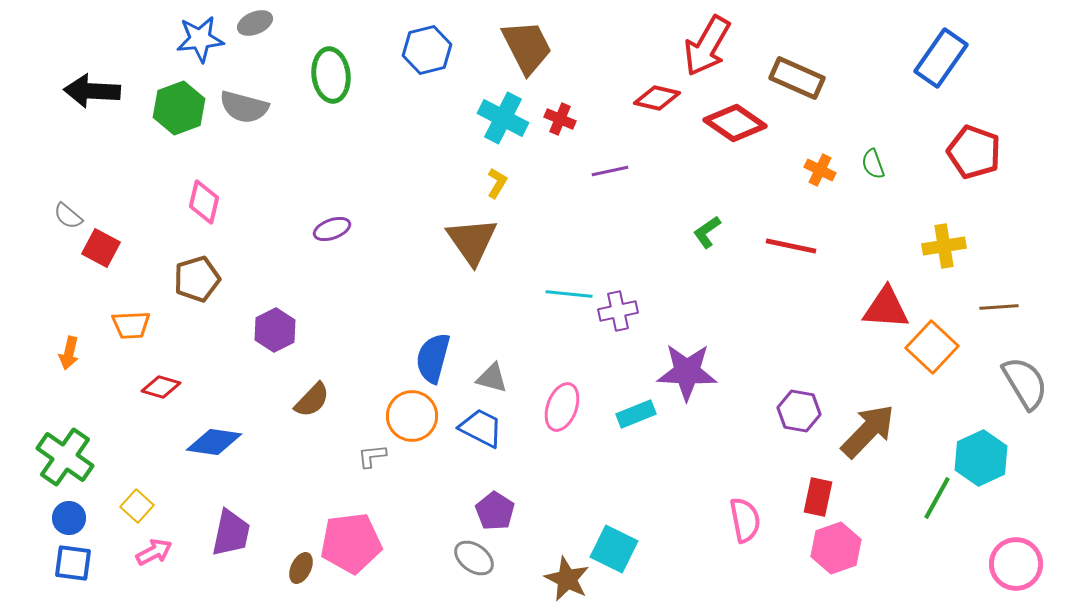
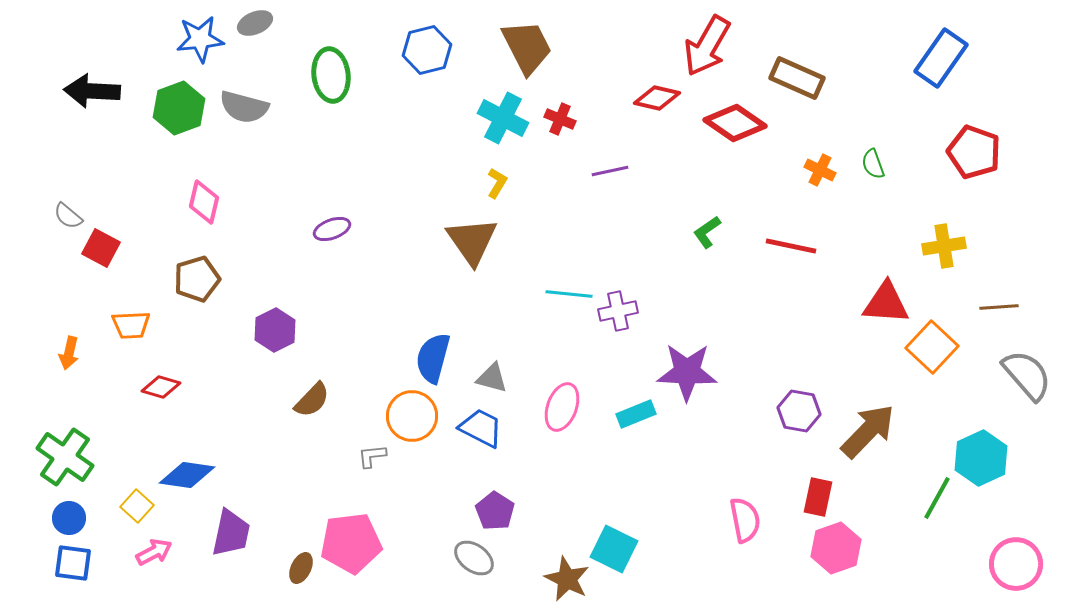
red triangle at (886, 308): moved 5 px up
gray semicircle at (1025, 383): moved 2 px right, 8 px up; rotated 10 degrees counterclockwise
blue diamond at (214, 442): moved 27 px left, 33 px down
